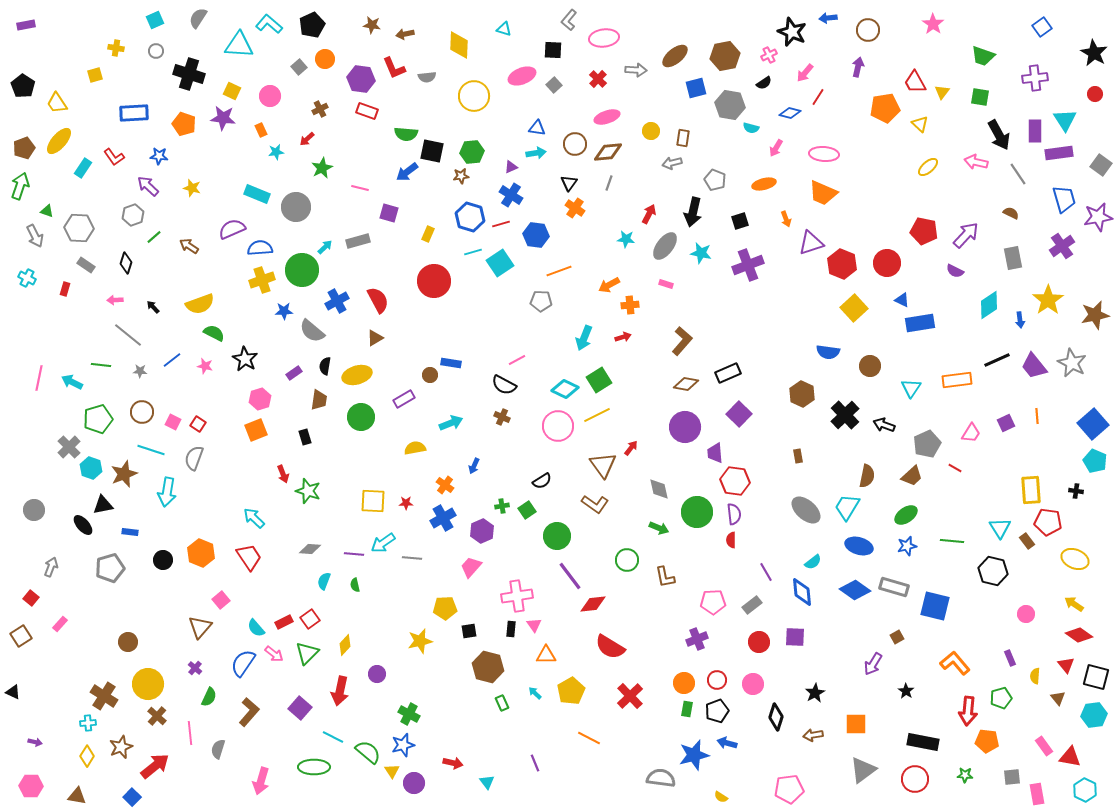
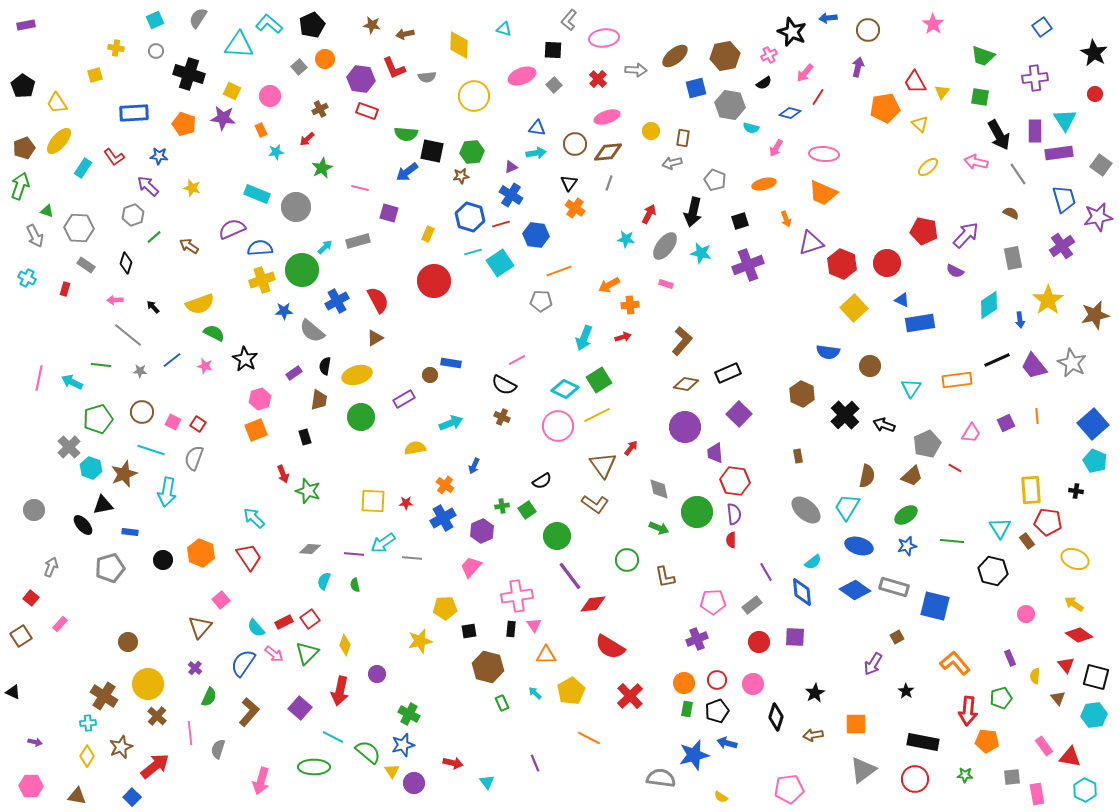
yellow diamond at (345, 645): rotated 25 degrees counterclockwise
